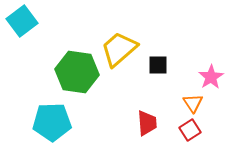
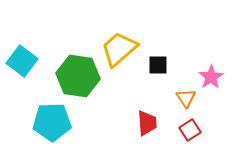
cyan square: moved 40 px down; rotated 16 degrees counterclockwise
green hexagon: moved 1 px right, 4 px down
orange triangle: moved 7 px left, 5 px up
